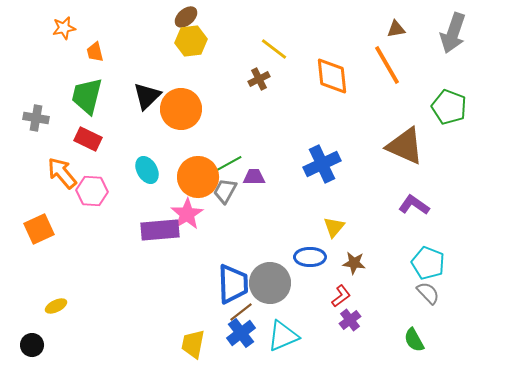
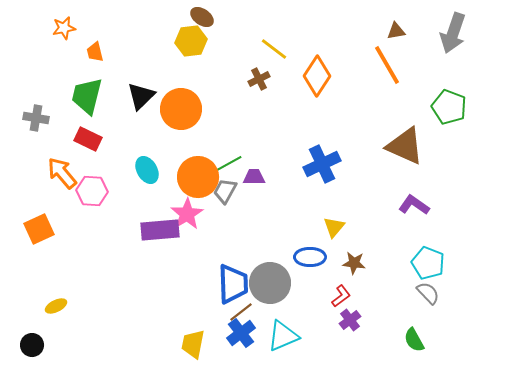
brown ellipse at (186, 17): moved 16 px right; rotated 75 degrees clockwise
brown triangle at (396, 29): moved 2 px down
orange diamond at (332, 76): moved 15 px left; rotated 39 degrees clockwise
black triangle at (147, 96): moved 6 px left
